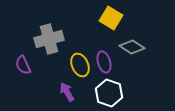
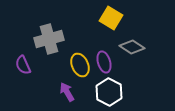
white hexagon: moved 1 px up; rotated 8 degrees clockwise
